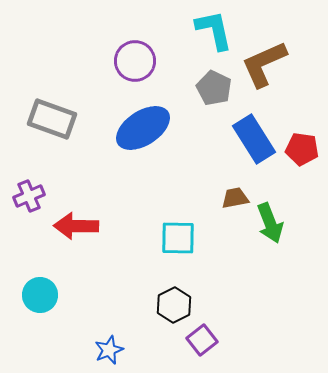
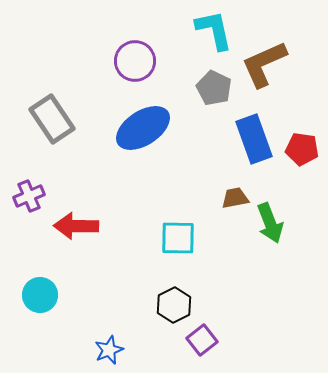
gray rectangle: rotated 36 degrees clockwise
blue rectangle: rotated 12 degrees clockwise
